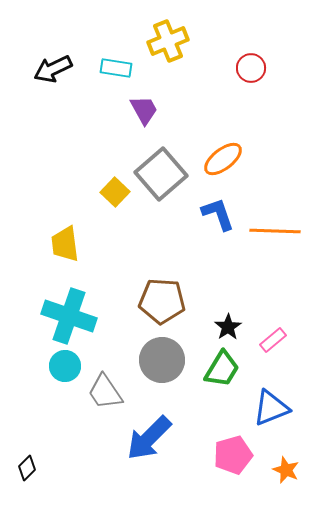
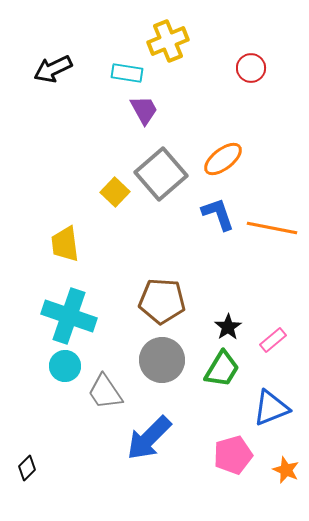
cyan rectangle: moved 11 px right, 5 px down
orange line: moved 3 px left, 3 px up; rotated 9 degrees clockwise
